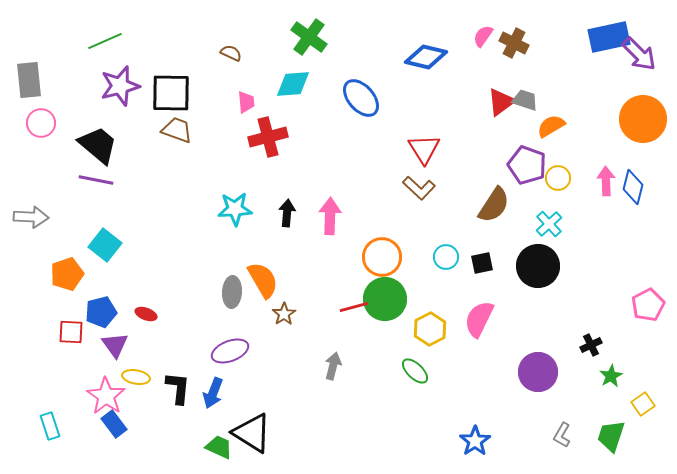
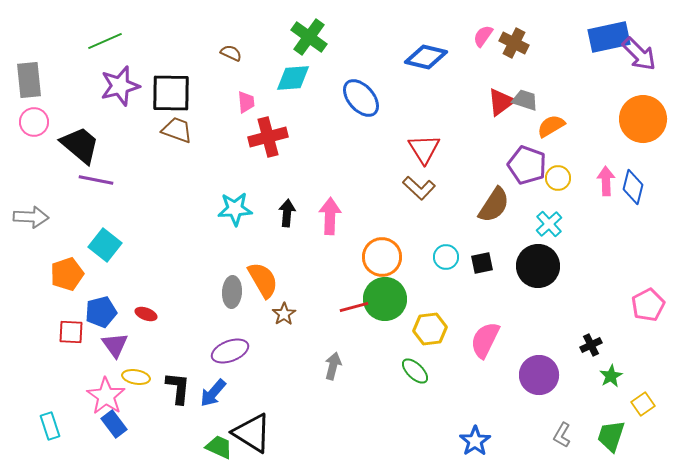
cyan diamond at (293, 84): moved 6 px up
pink circle at (41, 123): moved 7 px left, 1 px up
black trapezoid at (98, 145): moved 18 px left
pink semicircle at (479, 319): moved 6 px right, 21 px down
yellow hexagon at (430, 329): rotated 20 degrees clockwise
purple circle at (538, 372): moved 1 px right, 3 px down
blue arrow at (213, 393): rotated 20 degrees clockwise
